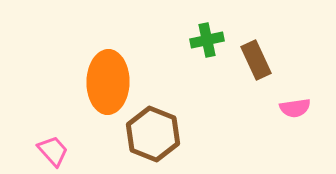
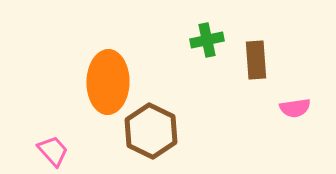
brown rectangle: rotated 21 degrees clockwise
brown hexagon: moved 2 px left, 3 px up; rotated 4 degrees clockwise
